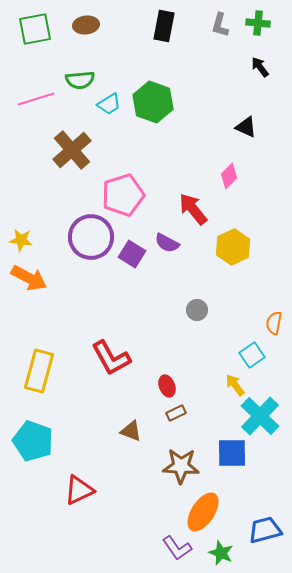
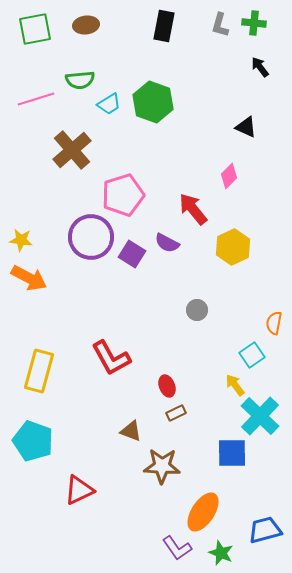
green cross: moved 4 px left
brown star: moved 19 px left
